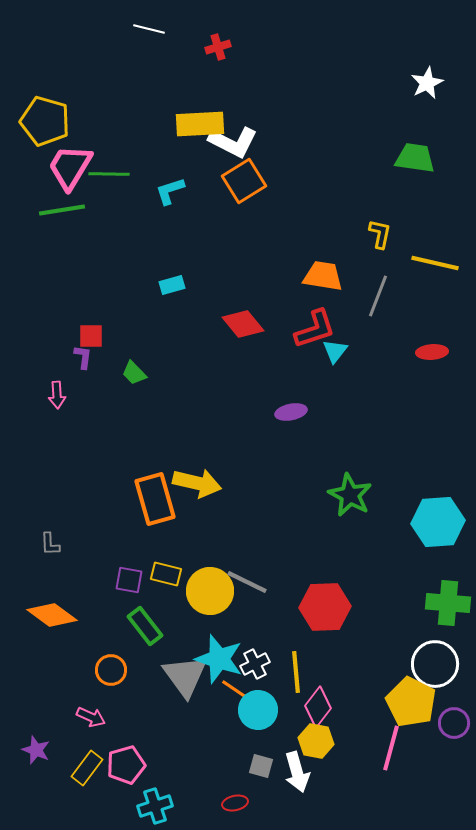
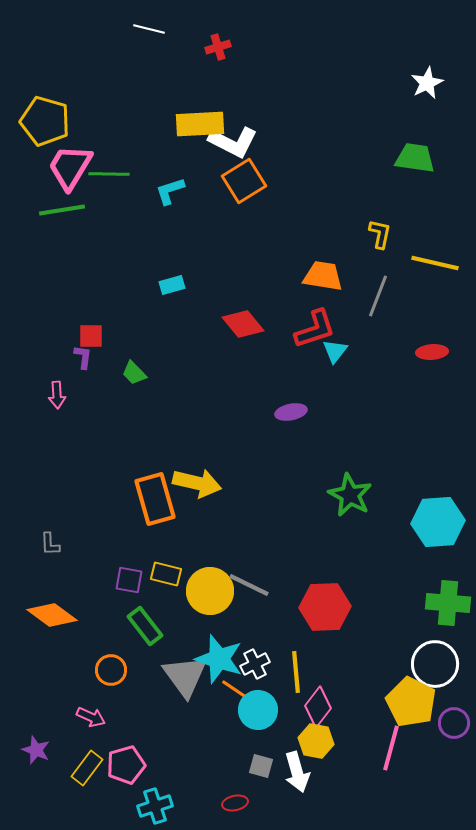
gray line at (247, 582): moved 2 px right, 3 px down
